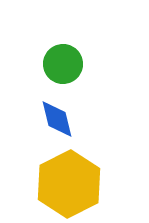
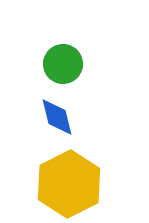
blue diamond: moved 2 px up
